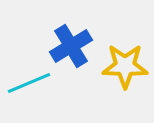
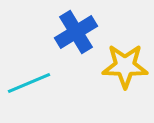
blue cross: moved 5 px right, 14 px up
